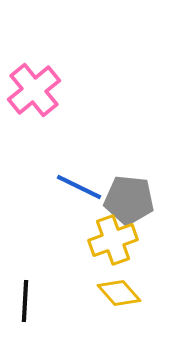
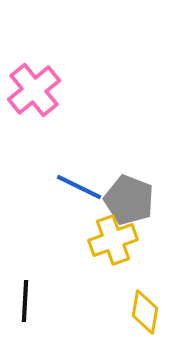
gray pentagon: rotated 15 degrees clockwise
yellow diamond: moved 26 px right, 19 px down; rotated 51 degrees clockwise
